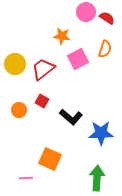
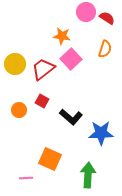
pink square: moved 7 px left; rotated 15 degrees counterclockwise
green arrow: moved 9 px left, 3 px up
